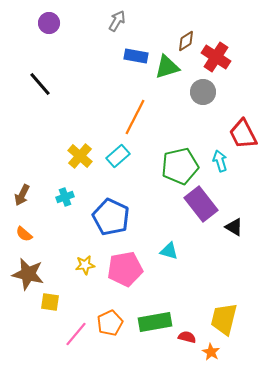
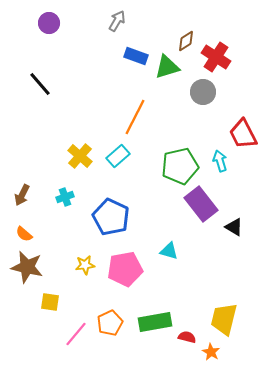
blue rectangle: rotated 10 degrees clockwise
brown star: moved 1 px left, 7 px up
